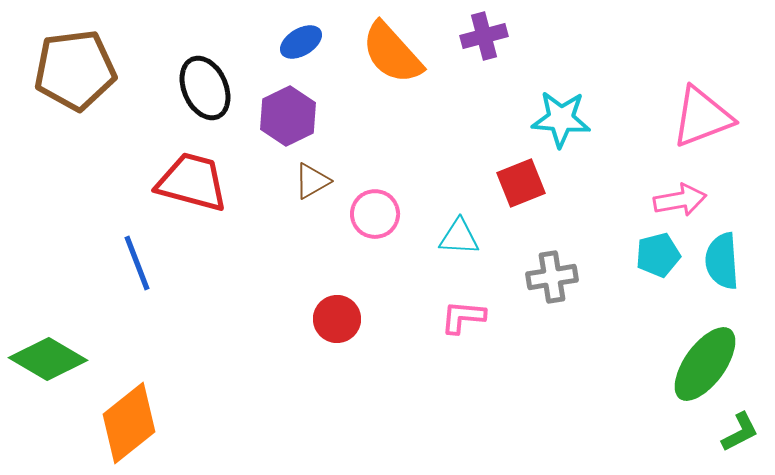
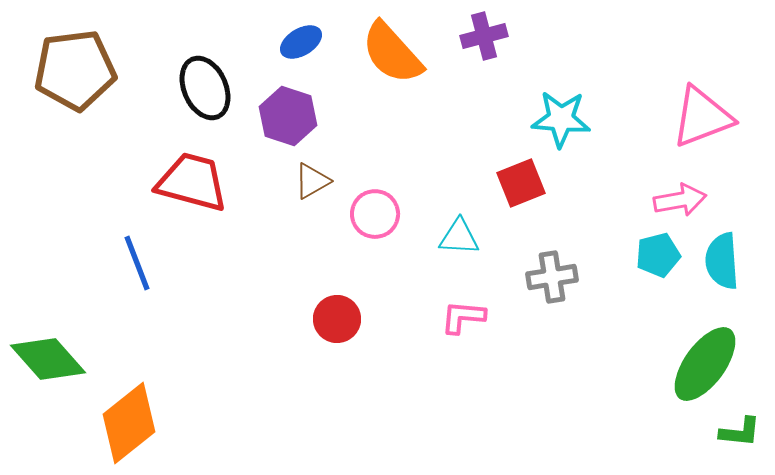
purple hexagon: rotated 16 degrees counterclockwise
green diamond: rotated 18 degrees clockwise
green L-shape: rotated 33 degrees clockwise
